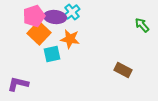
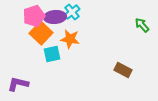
purple ellipse: rotated 10 degrees counterclockwise
orange square: moved 2 px right
